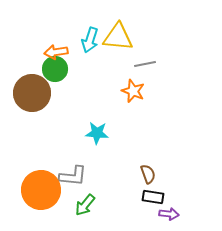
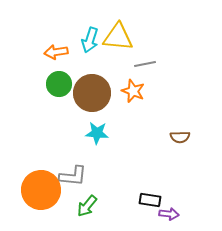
green circle: moved 4 px right, 15 px down
brown circle: moved 60 px right
brown semicircle: moved 32 px right, 37 px up; rotated 108 degrees clockwise
black rectangle: moved 3 px left, 3 px down
green arrow: moved 2 px right, 1 px down
